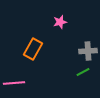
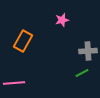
pink star: moved 2 px right, 2 px up
orange rectangle: moved 10 px left, 8 px up
green line: moved 1 px left, 1 px down
